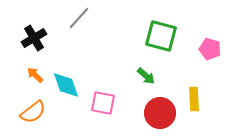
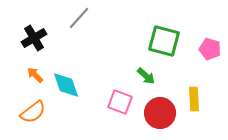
green square: moved 3 px right, 5 px down
pink square: moved 17 px right, 1 px up; rotated 10 degrees clockwise
